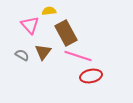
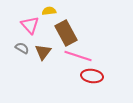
gray semicircle: moved 7 px up
red ellipse: moved 1 px right; rotated 20 degrees clockwise
